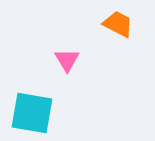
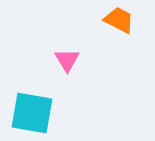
orange trapezoid: moved 1 px right, 4 px up
